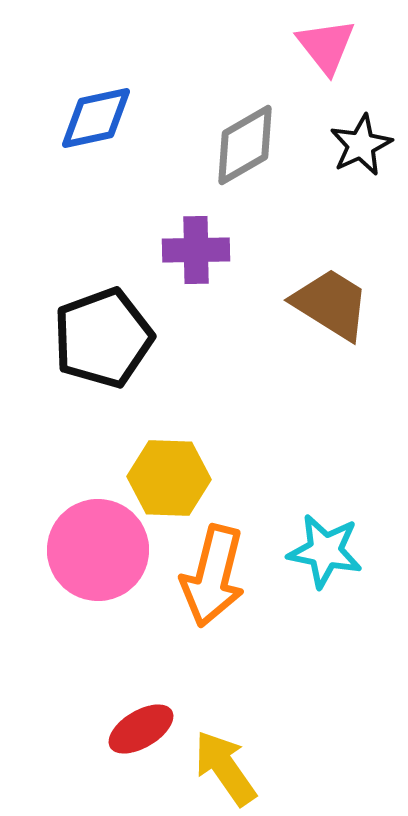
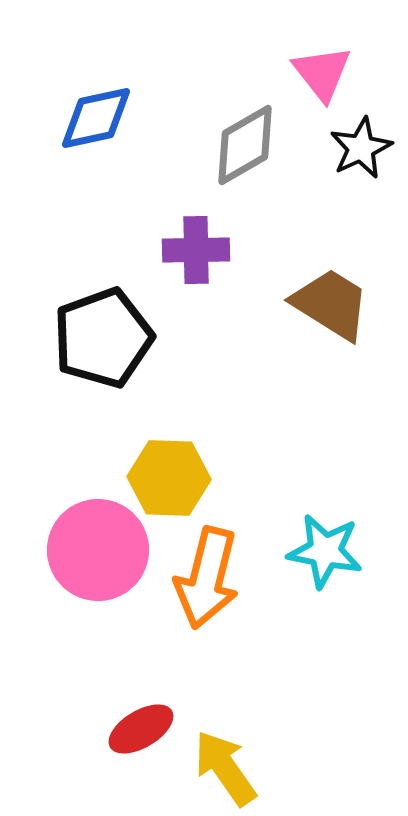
pink triangle: moved 4 px left, 27 px down
black star: moved 3 px down
orange arrow: moved 6 px left, 2 px down
